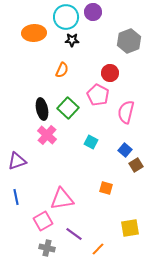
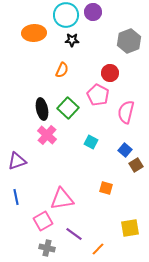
cyan circle: moved 2 px up
